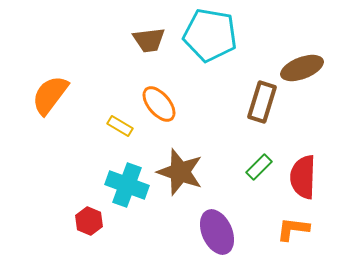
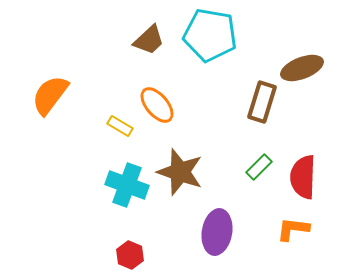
brown trapezoid: rotated 36 degrees counterclockwise
orange ellipse: moved 2 px left, 1 px down
red hexagon: moved 41 px right, 34 px down
purple ellipse: rotated 33 degrees clockwise
